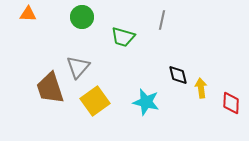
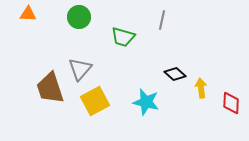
green circle: moved 3 px left
gray triangle: moved 2 px right, 2 px down
black diamond: moved 3 px left, 1 px up; rotated 35 degrees counterclockwise
yellow square: rotated 8 degrees clockwise
